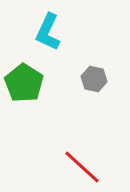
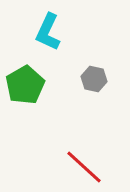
green pentagon: moved 1 px right, 2 px down; rotated 9 degrees clockwise
red line: moved 2 px right
